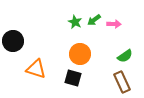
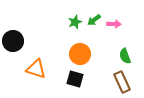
green star: rotated 24 degrees clockwise
green semicircle: rotated 105 degrees clockwise
black square: moved 2 px right, 1 px down
